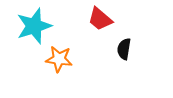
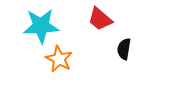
cyan star: moved 7 px right; rotated 15 degrees clockwise
orange star: rotated 20 degrees clockwise
